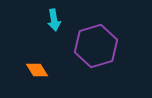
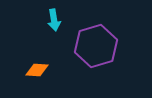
orange diamond: rotated 55 degrees counterclockwise
